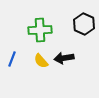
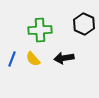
yellow semicircle: moved 8 px left, 2 px up
